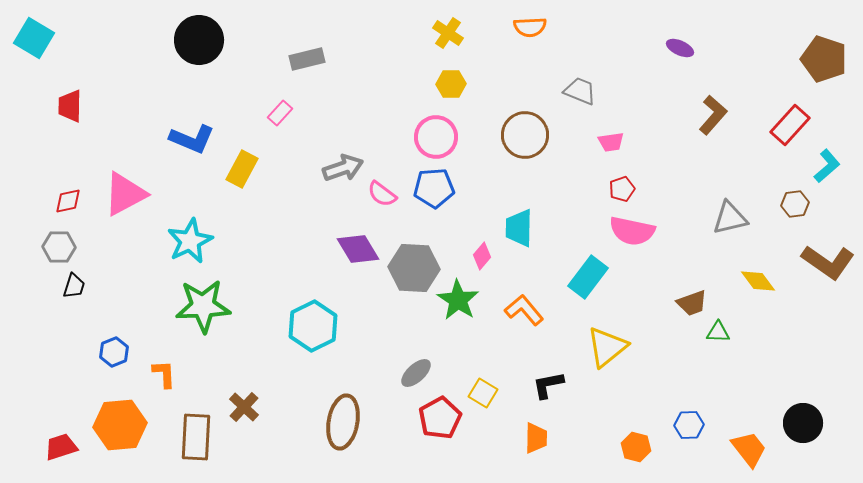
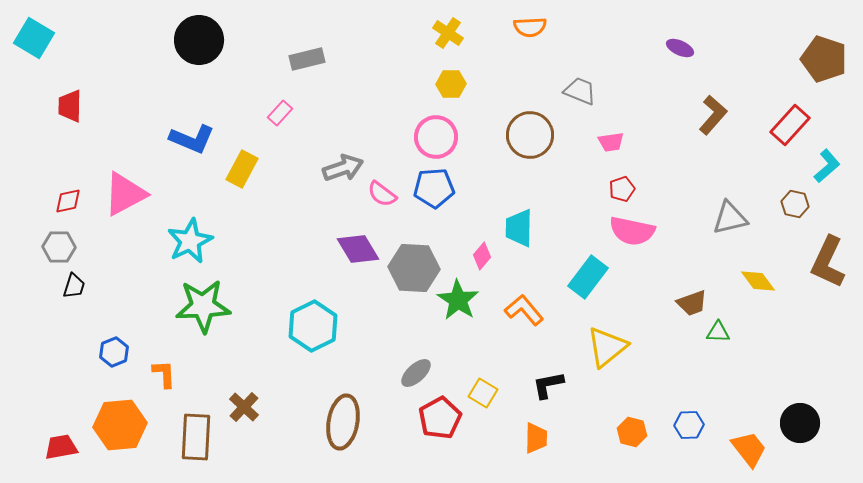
brown circle at (525, 135): moved 5 px right
brown hexagon at (795, 204): rotated 20 degrees clockwise
brown L-shape at (828, 262): rotated 80 degrees clockwise
black circle at (803, 423): moved 3 px left
red trapezoid at (61, 447): rotated 8 degrees clockwise
orange hexagon at (636, 447): moved 4 px left, 15 px up
